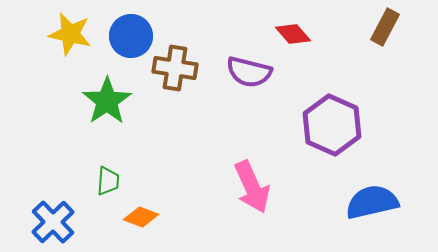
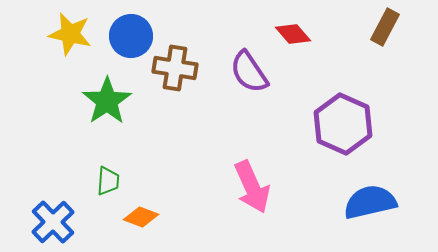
purple semicircle: rotated 42 degrees clockwise
purple hexagon: moved 11 px right, 1 px up
blue semicircle: moved 2 px left
